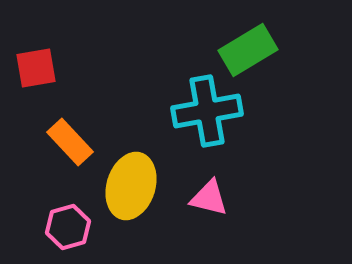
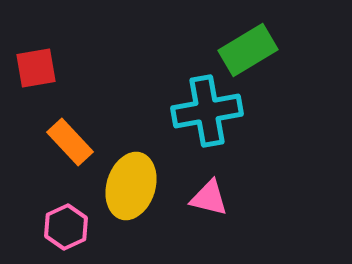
pink hexagon: moved 2 px left; rotated 9 degrees counterclockwise
